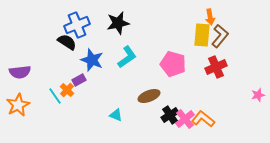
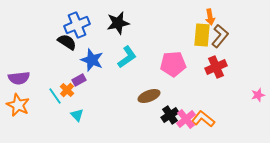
pink pentagon: rotated 20 degrees counterclockwise
purple semicircle: moved 1 px left, 6 px down
orange star: rotated 20 degrees counterclockwise
cyan triangle: moved 39 px left; rotated 24 degrees clockwise
pink cross: moved 1 px right
